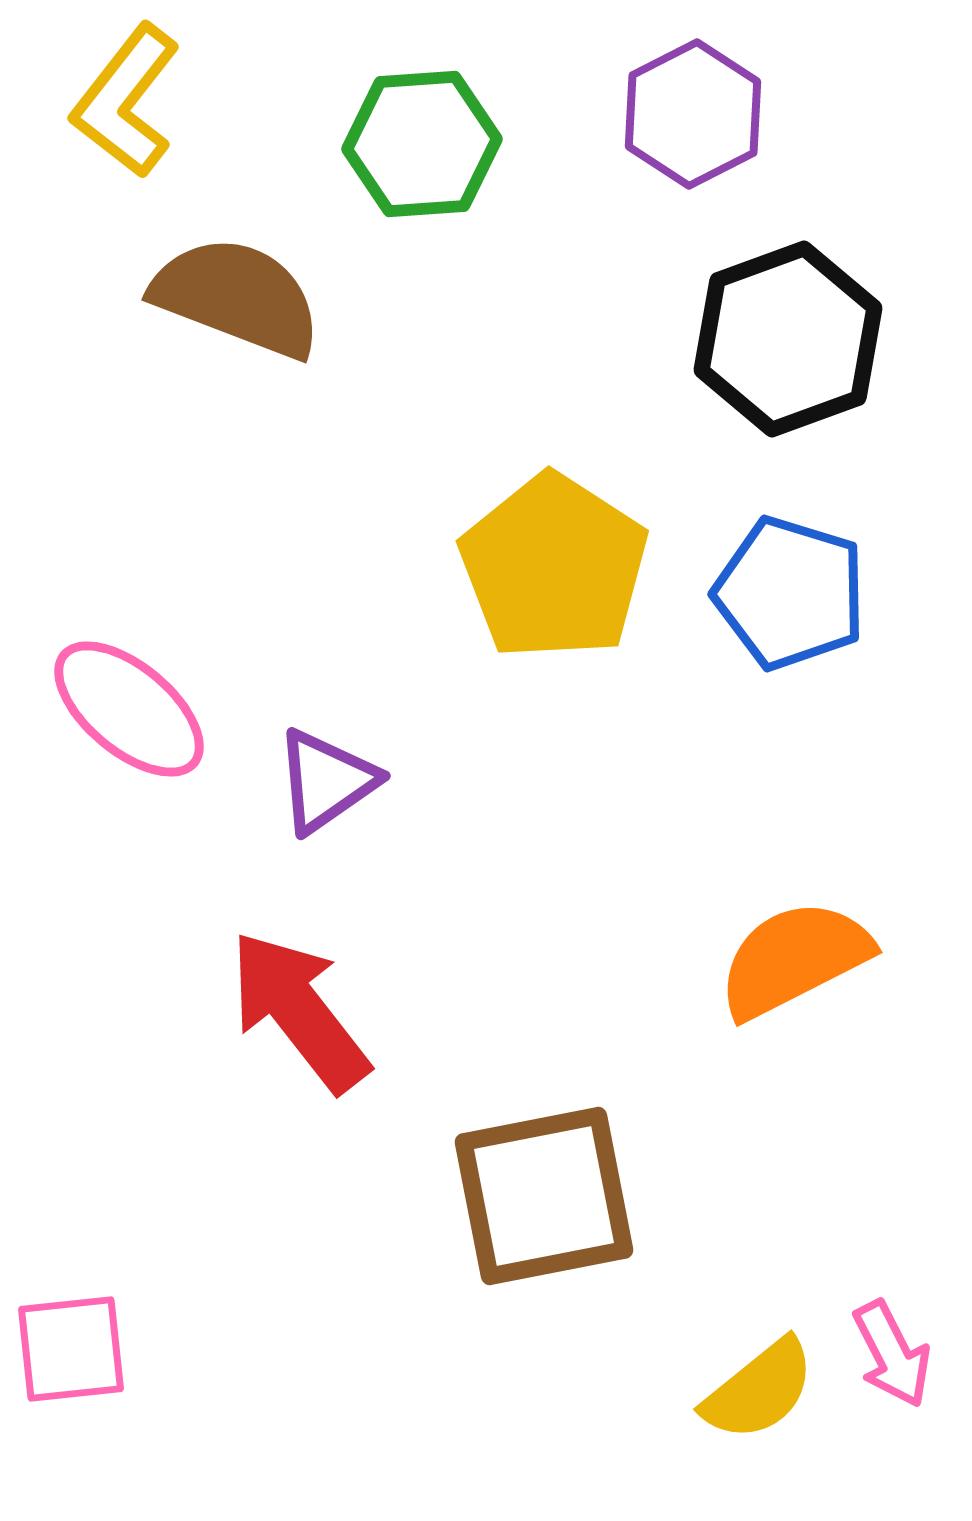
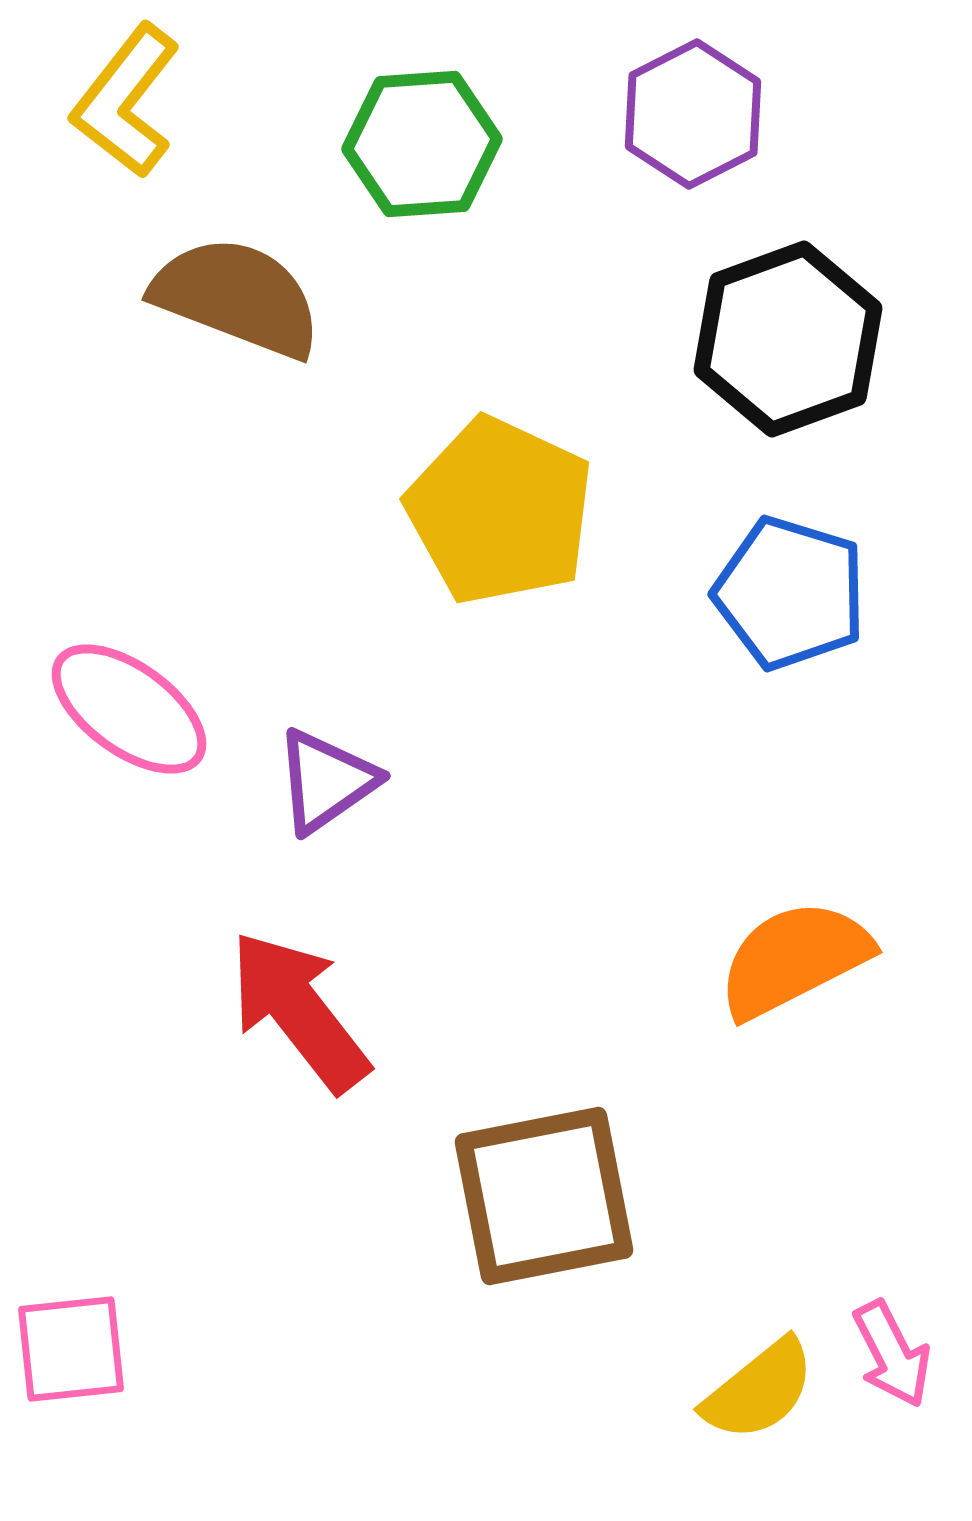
yellow pentagon: moved 54 px left, 56 px up; rotated 8 degrees counterclockwise
pink ellipse: rotated 4 degrees counterclockwise
